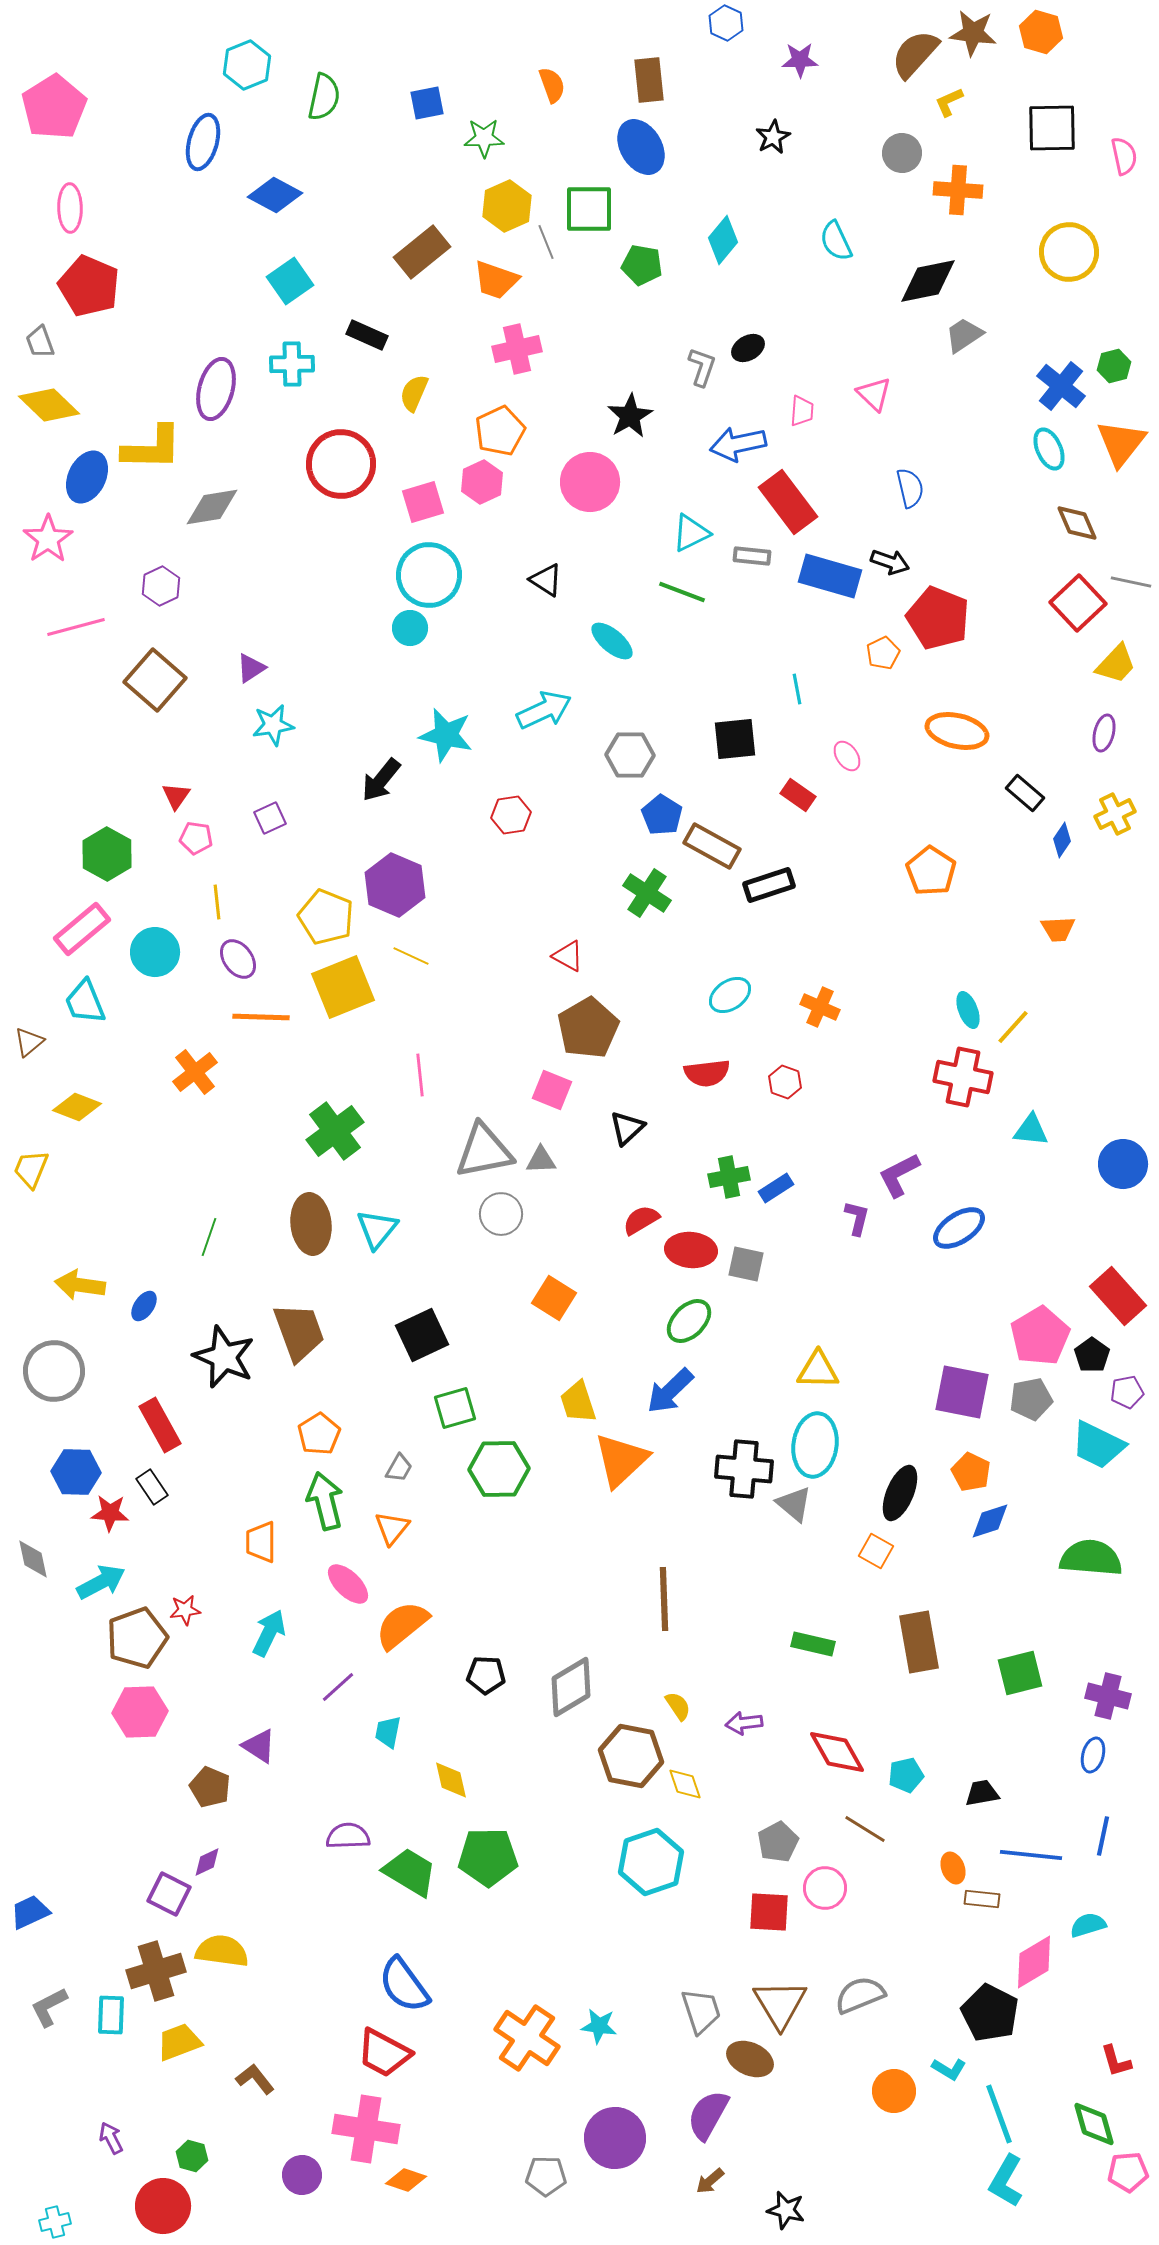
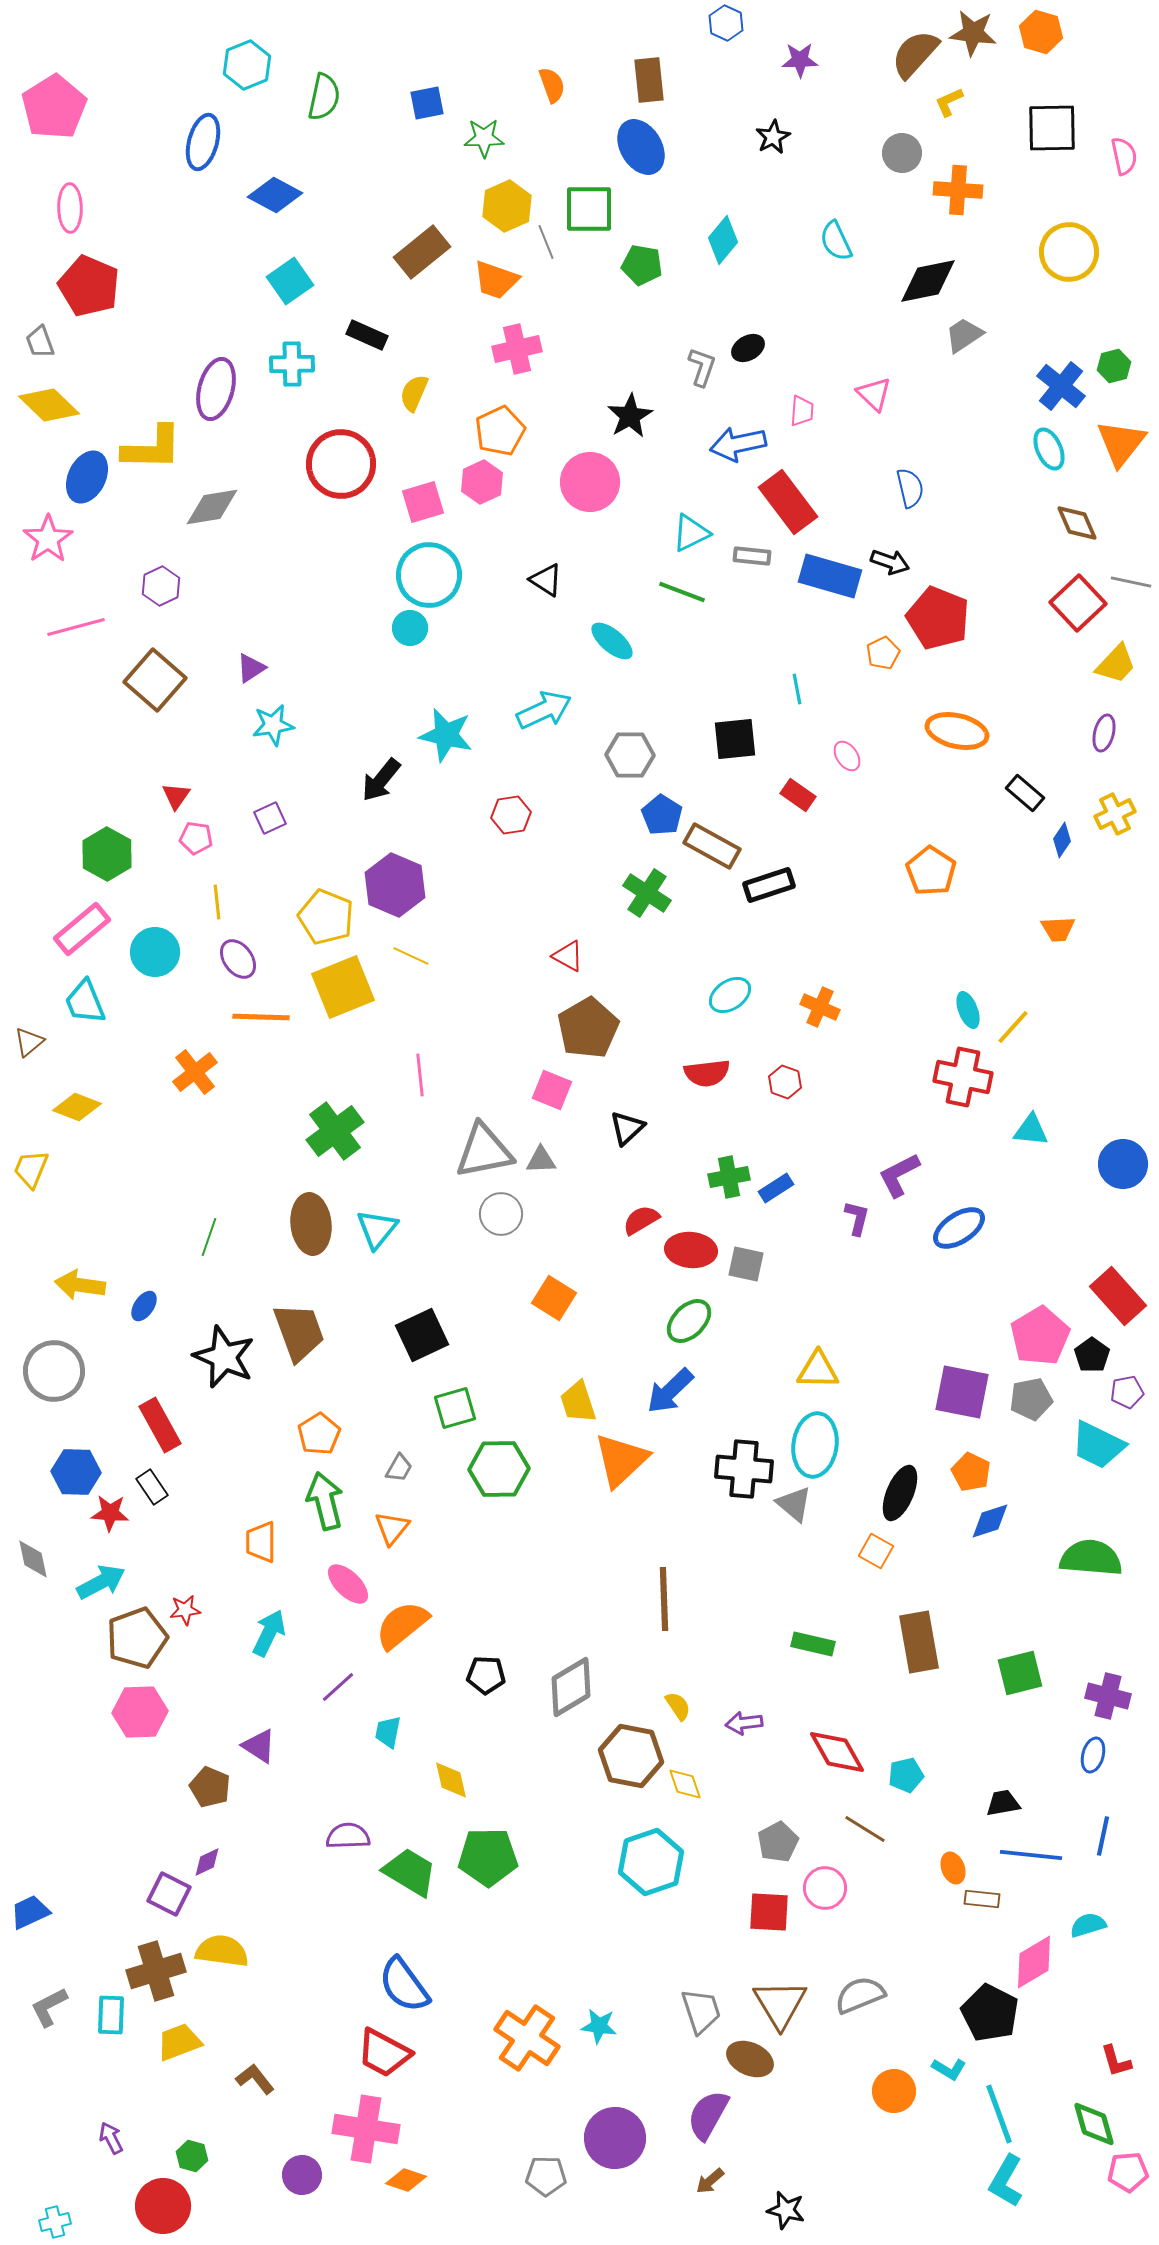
black trapezoid at (982, 1793): moved 21 px right, 10 px down
